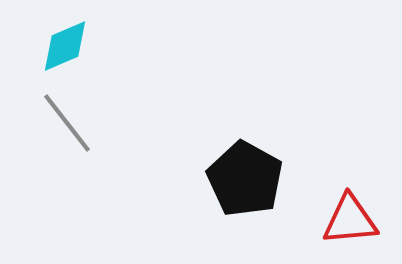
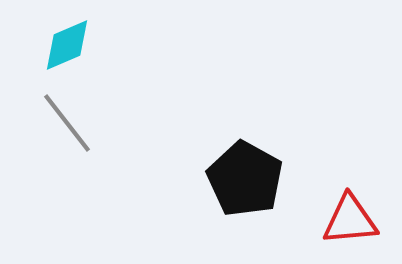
cyan diamond: moved 2 px right, 1 px up
